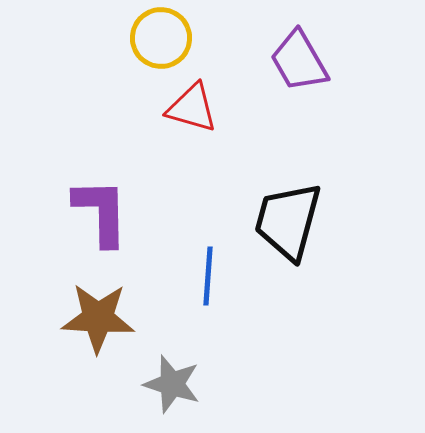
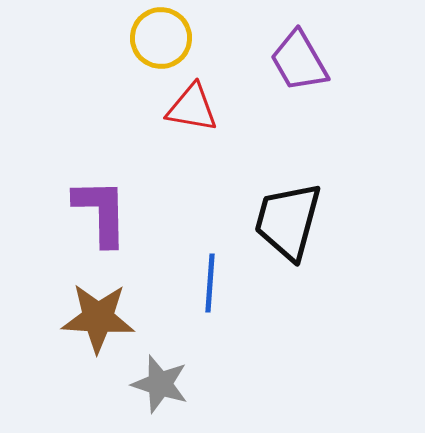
red triangle: rotated 6 degrees counterclockwise
blue line: moved 2 px right, 7 px down
gray star: moved 12 px left
